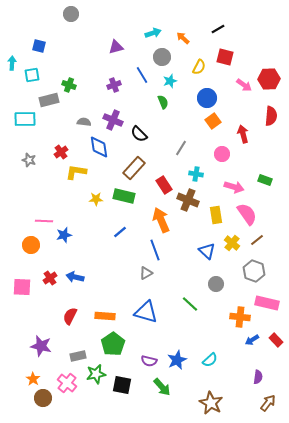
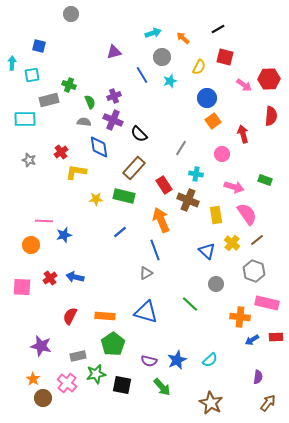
purple triangle at (116, 47): moved 2 px left, 5 px down
purple cross at (114, 85): moved 11 px down
green semicircle at (163, 102): moved 73 px left
red rectangle at (276, 340): moved 3 px up; rotated 48 degrees counterclockwise
